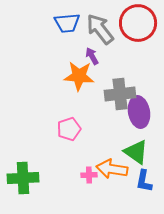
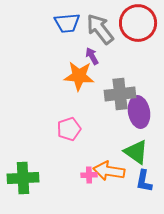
orange arrow: moved 3 px left, 2 px down
